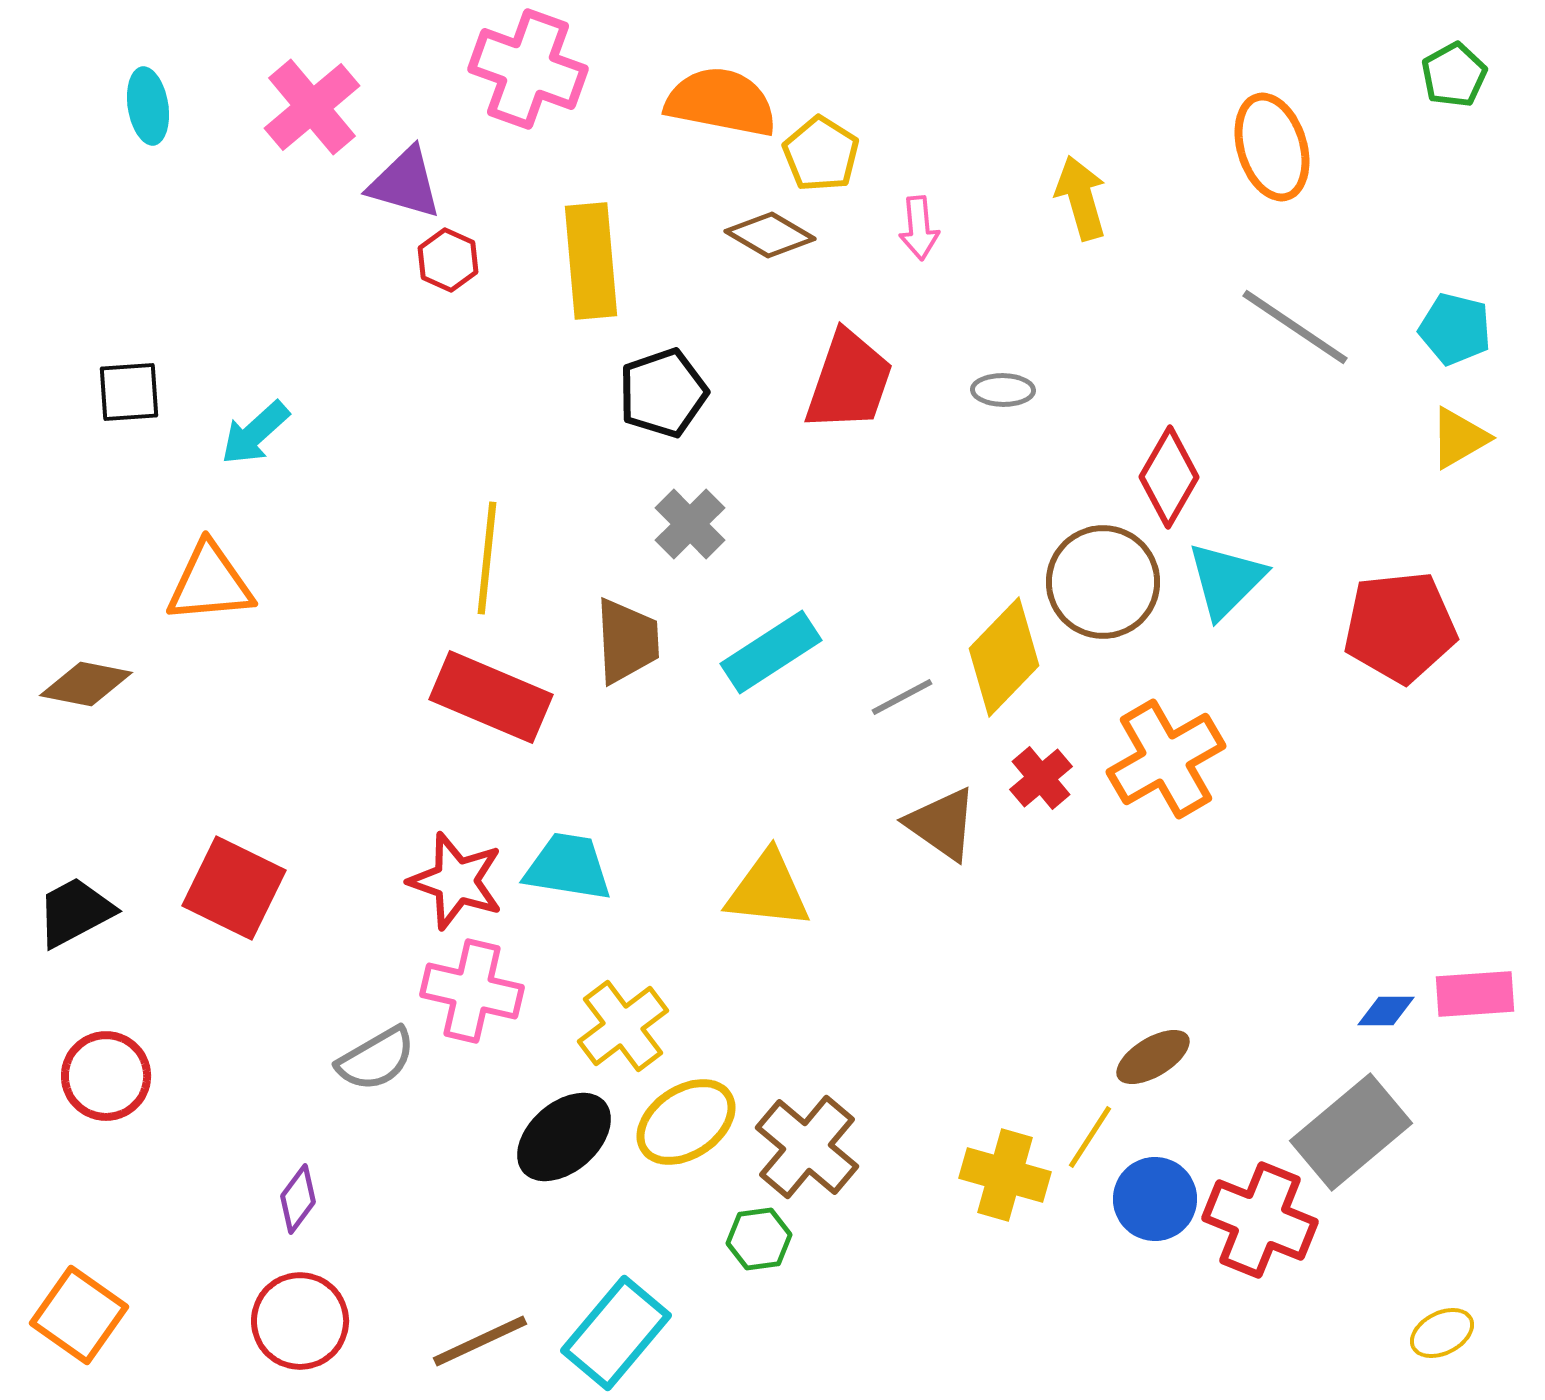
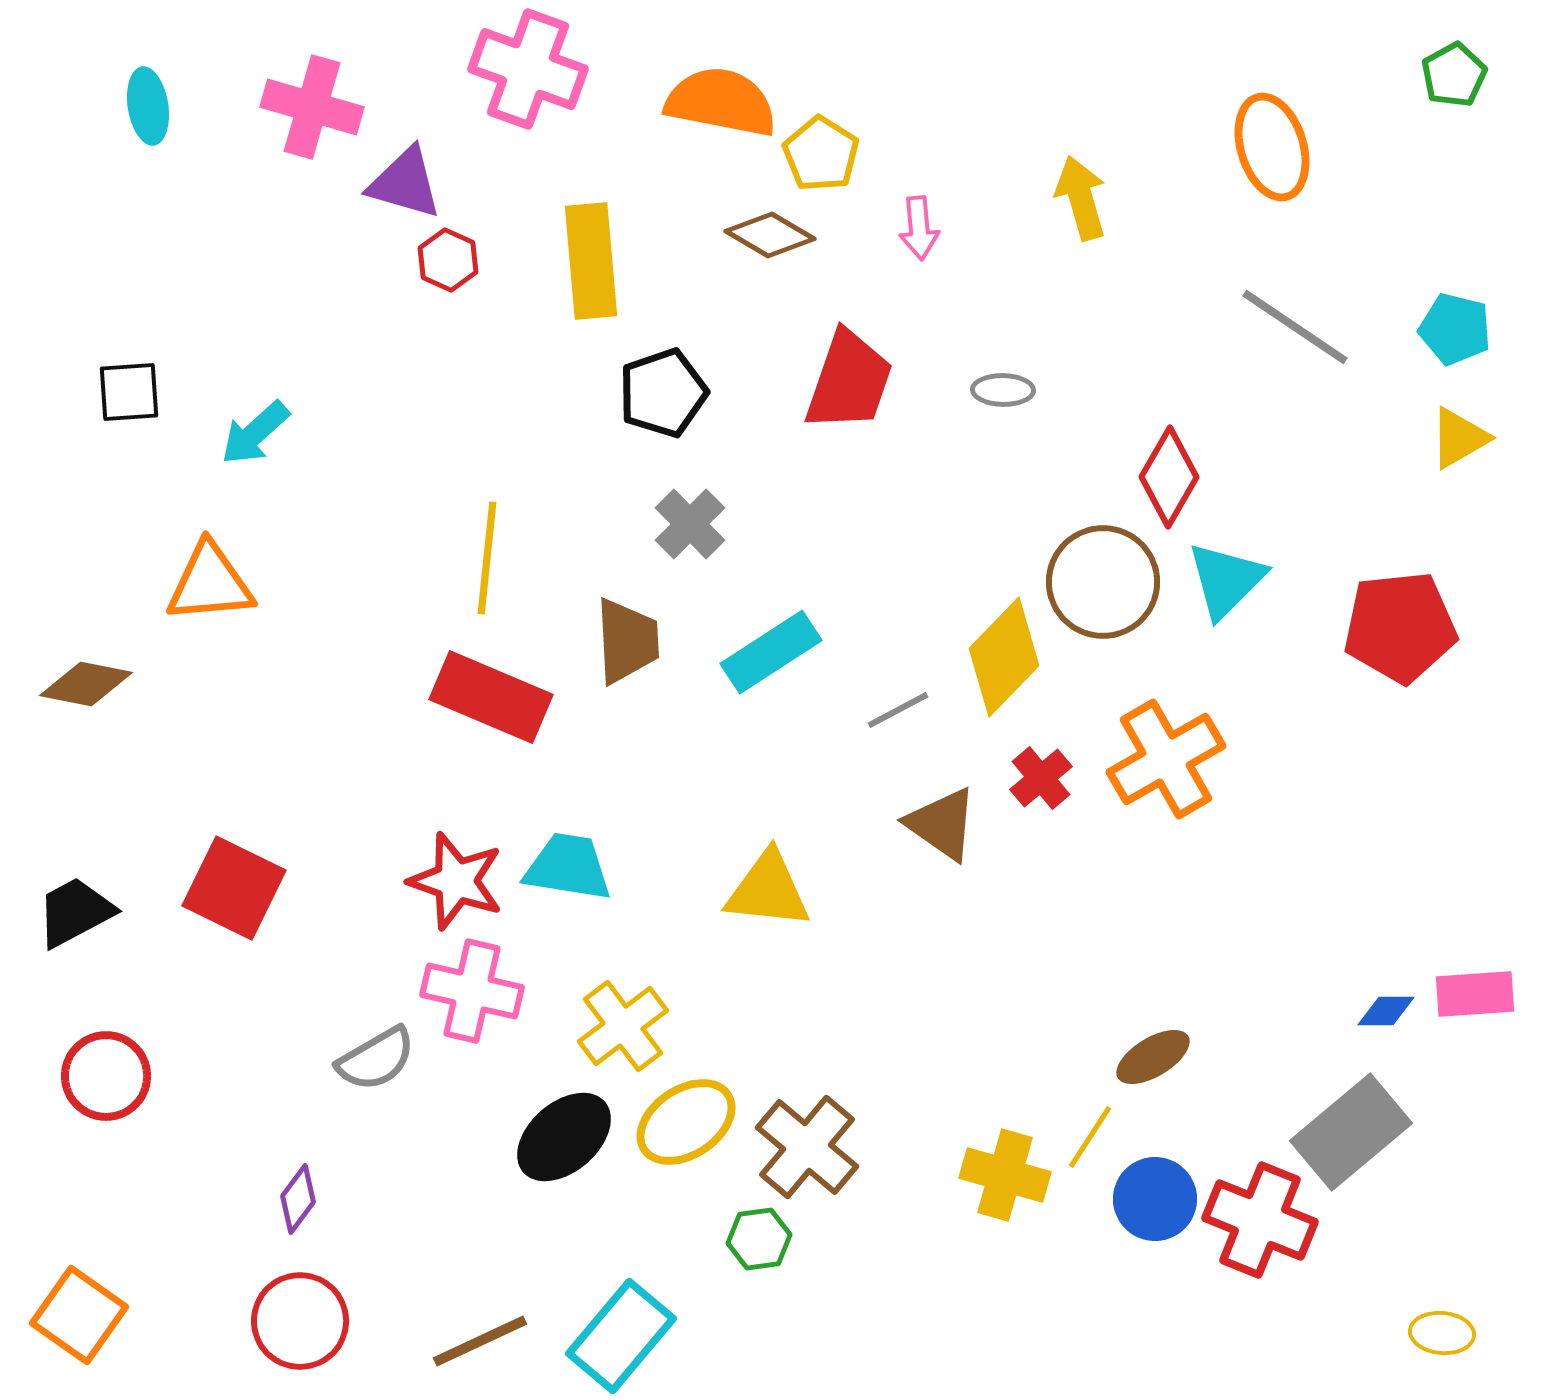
pink cross at (312, 107): rotated 34 degrees counterclockwise
gray line at (902, 697): moved 4 px left, 13 px down
cyan rectangle at (616, 1333): moved 5 px right, 3 px down
yellow ellipse at (1442, 1333): rotated 32 degrees clockwise
